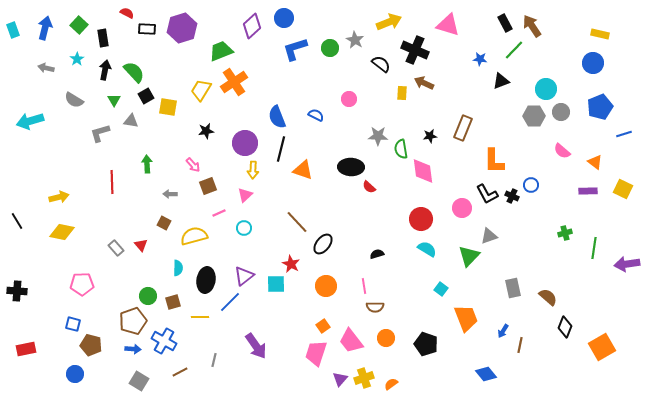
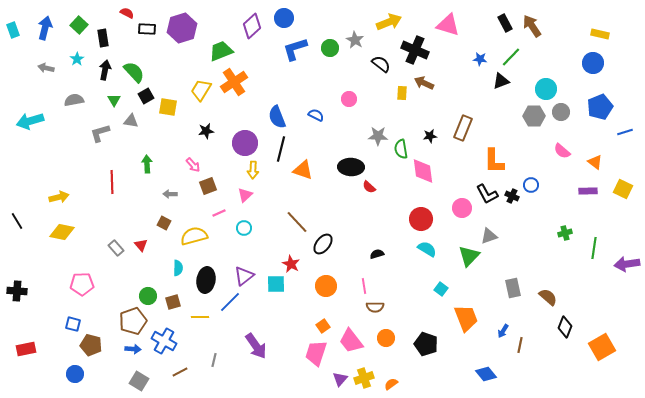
green line at (514, 50): moved 3 px left, 7 px down
gray semicircle at (74, 100): rotated 138 degrees clockwise
blue line at (624, 134): moved 1 px right, 2 px up
